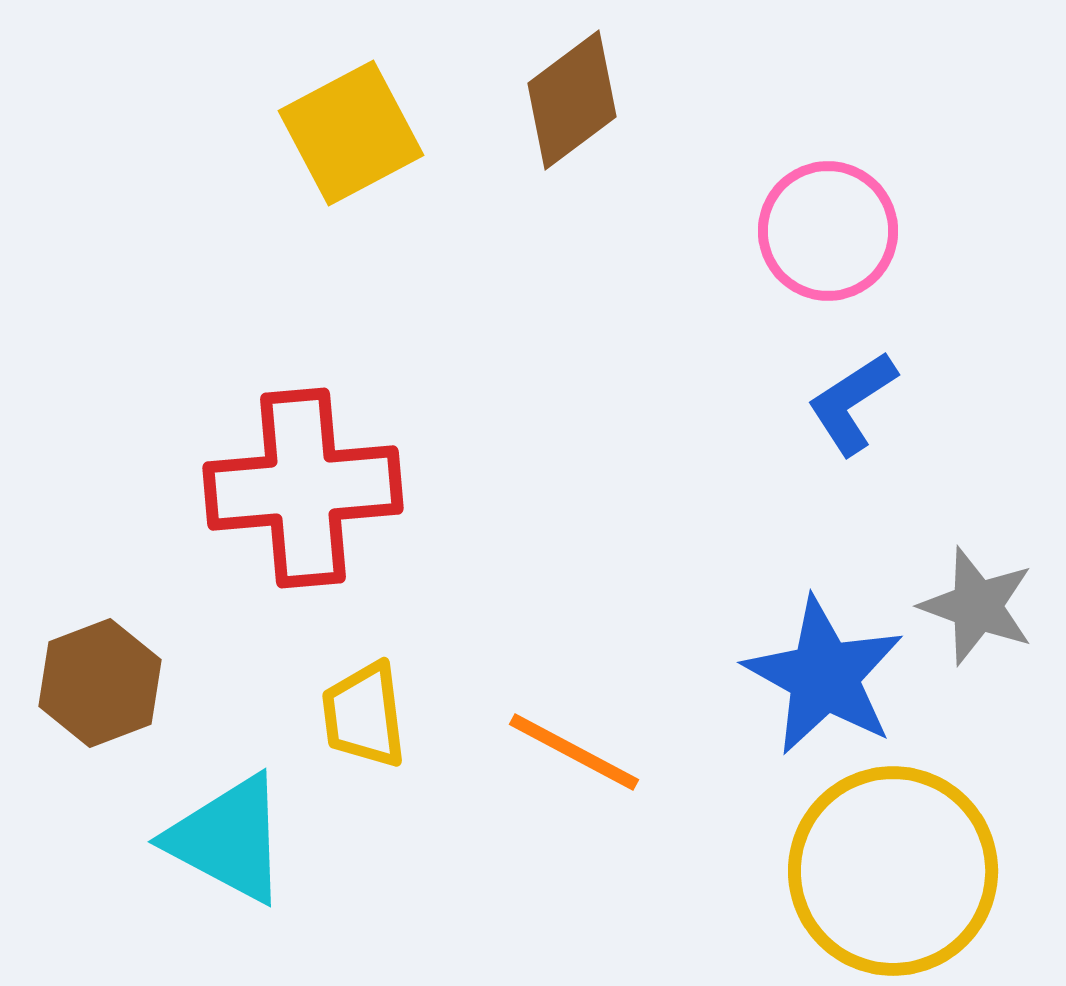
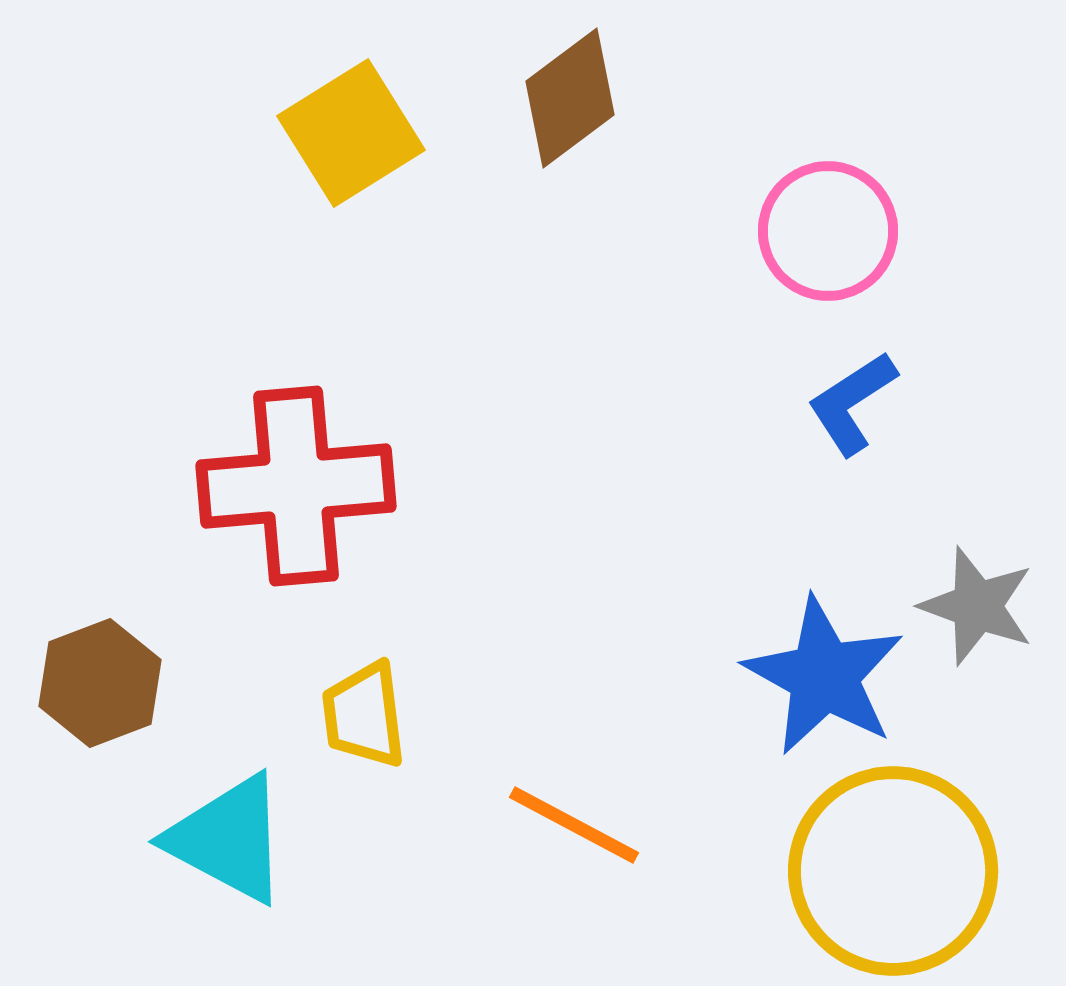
brown diamond: moved 2 px left, 2 px up
yellow square: rotated 4 degrees counterclockwise
red cross: moved 7 px left, 2 px up
orange line: moved 73 px down
